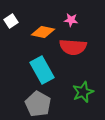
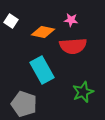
white square: rotated 24 degrees counterclockwise
red semicircle: moved 1 px up; rotated 8 degrees counterclockwise
gray pentagon: moved 14 px left; rotated 10 degrees counterclockwise
